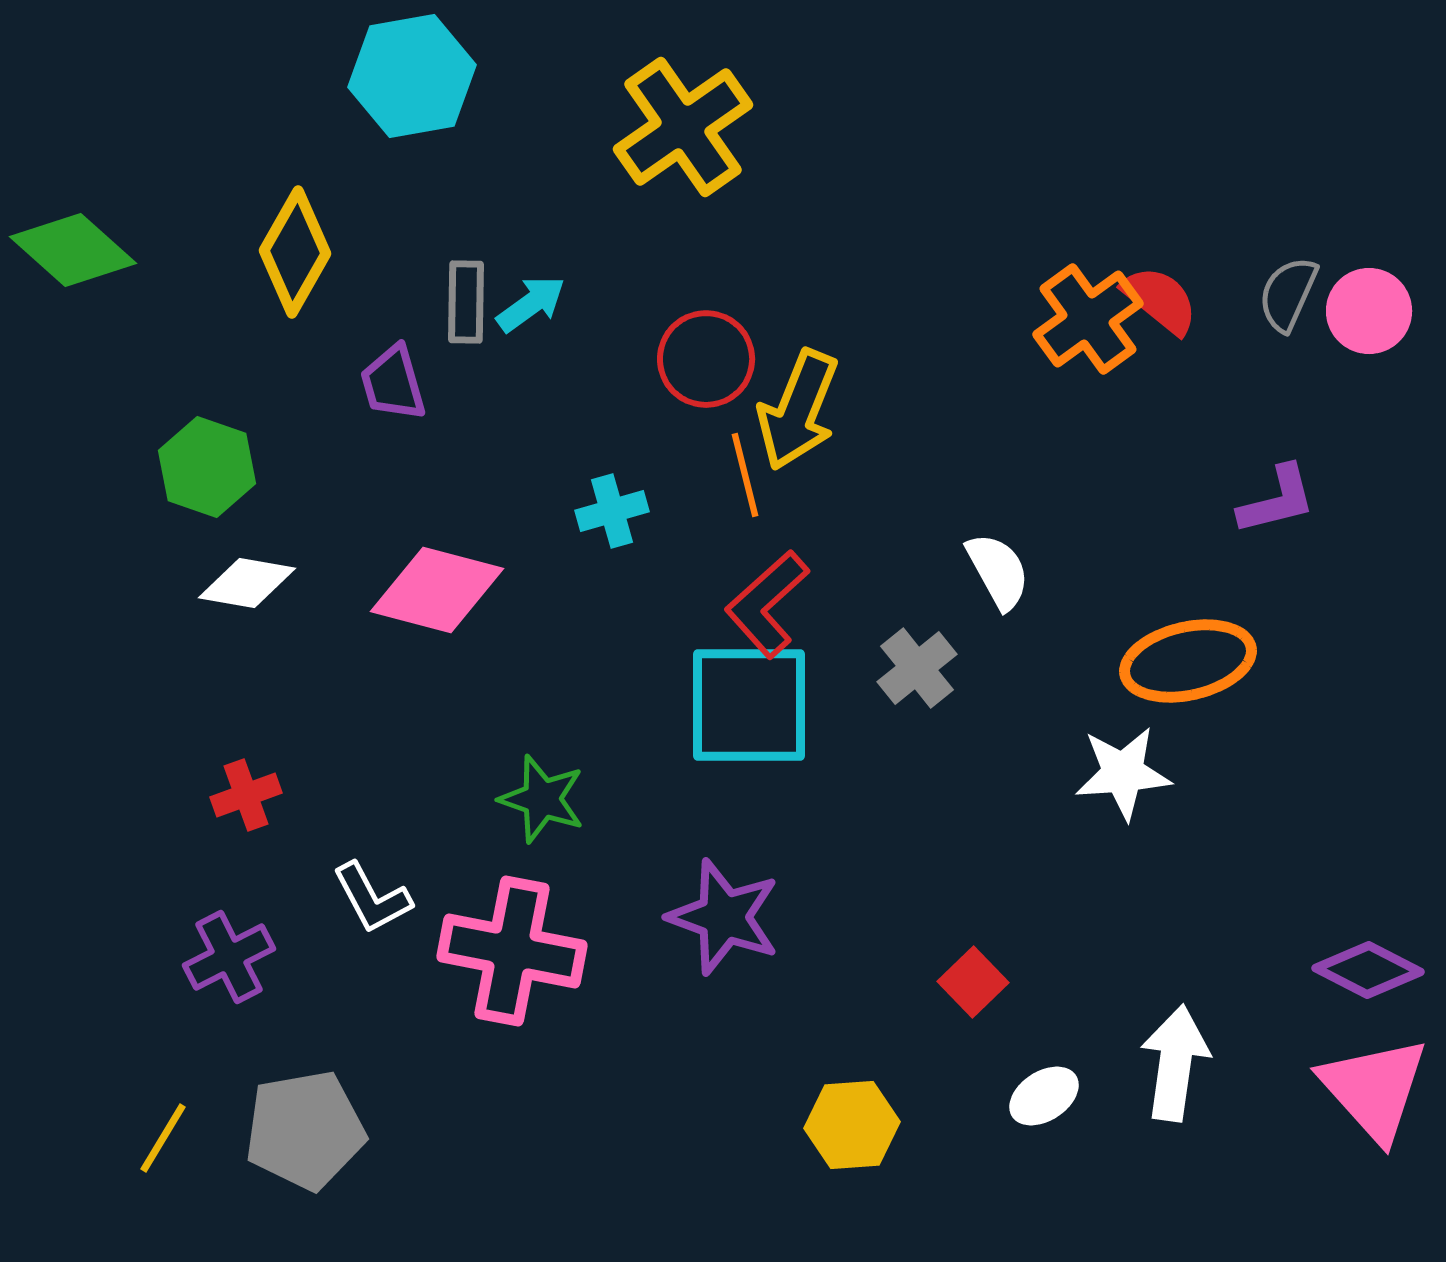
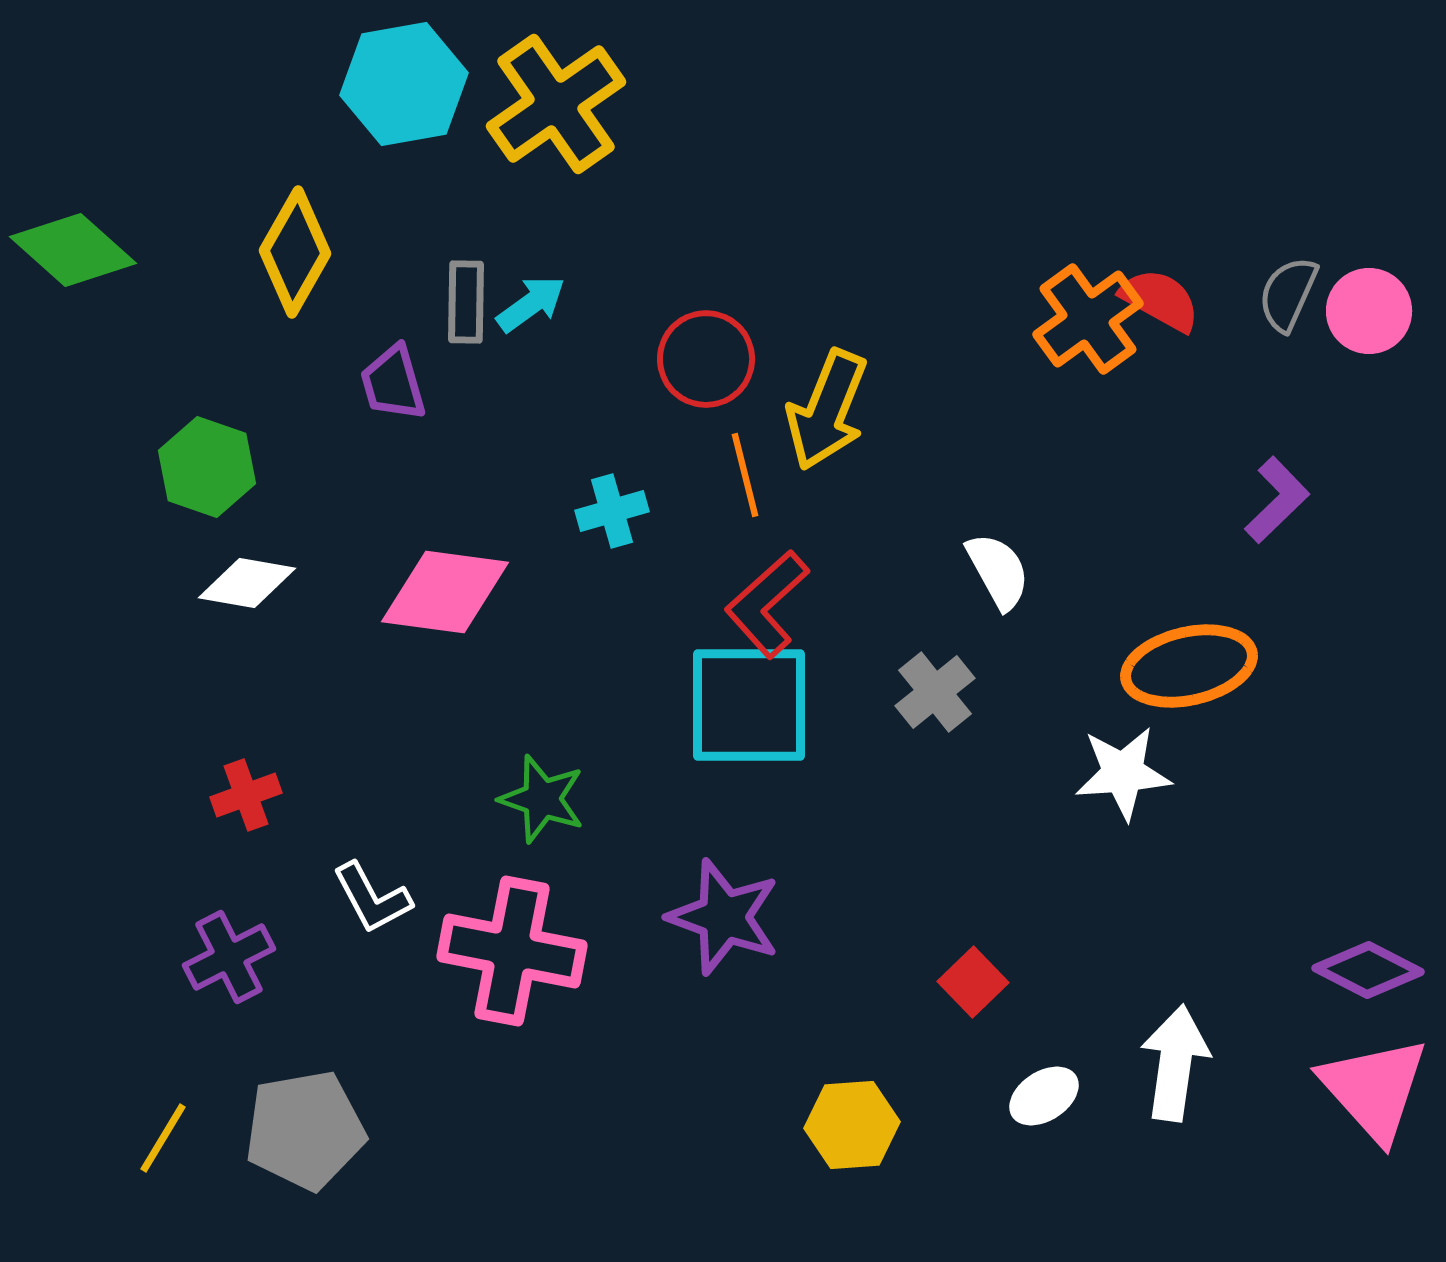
cyan hexagon: moved 8 px left, 8 px down
yellow cross: moved 127 px left, 23 px up
red semicircle: rotated 10 degrees counterclockwise
yellow arrow: moved 29 px right
purple L-shape: rotated 30 degrees counterclockwise
pink diamond: moved 8 px right, 2 px down; rotated 7 degrees counterclockwise
orange ellipse: moved 1 px right, 5 px down
gray cross: moved 18 px right, 24 px down
